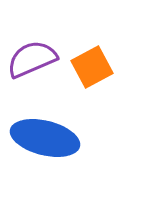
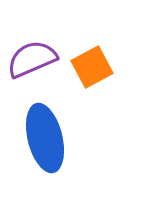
blue ellipse: rotated 62 degrees clockwise
